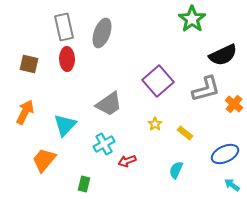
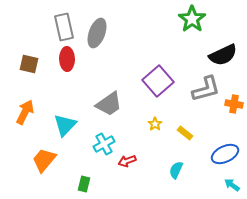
gray ellipse: moved 5 px left
orange cross: rotated 30 degrees counterclockwise
